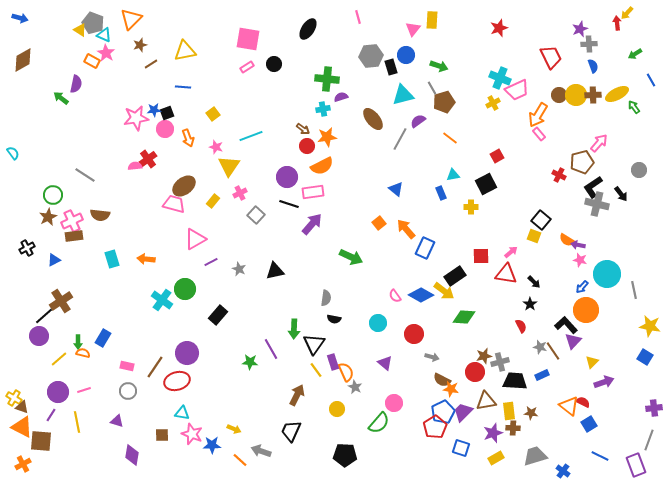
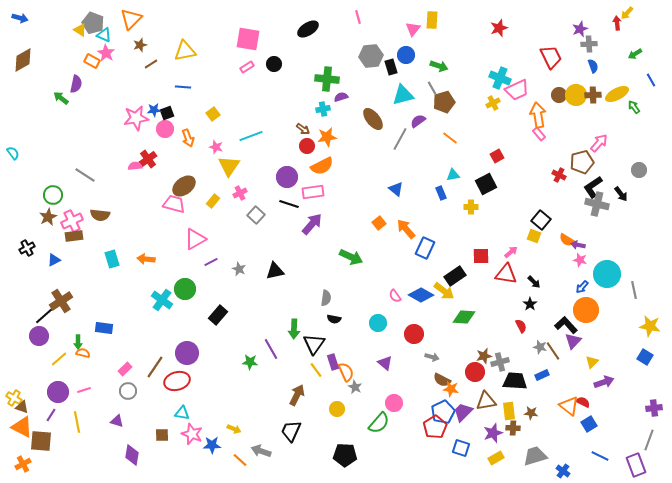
black ellipse at (308, 29): rotated 25 degrees clockwise
orange arrow at (538, 115): rotated 140 degrees clockwise
blue rectangle at (103, 338): moved 1 px right, 10 px up; rotated 66 degrees clockwise
pink rectangle at (127, 366): moved 2 px left, 3 px down; rotated 56 degrees counterclockwise
